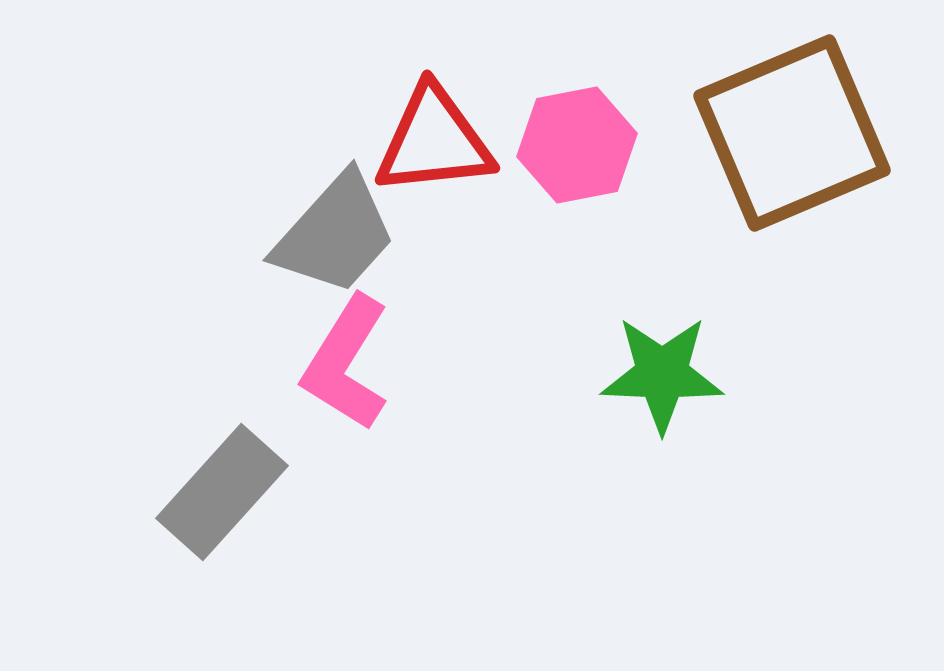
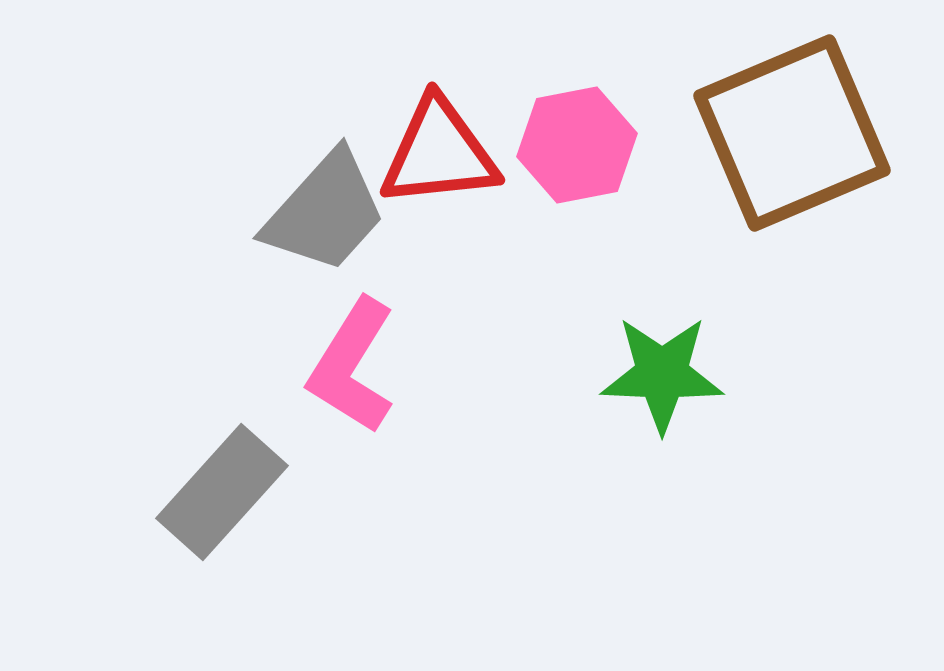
red triangle: moved 5 px right, 12 px down
gray trapezoid: moved 10 px left, 22 px up
pink L-shape: moved 6 px right, 3 px down
